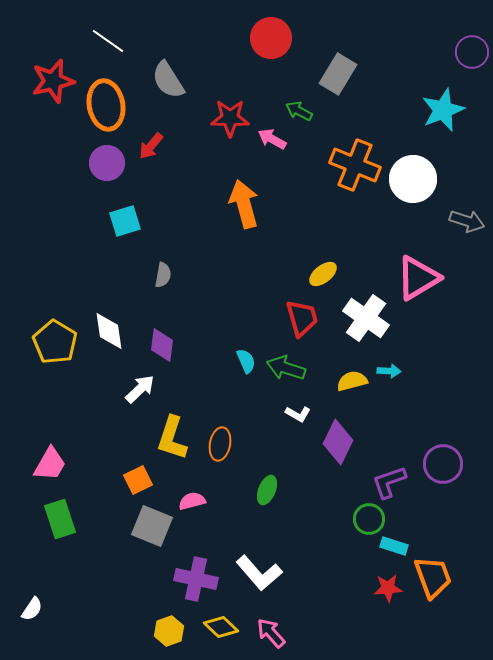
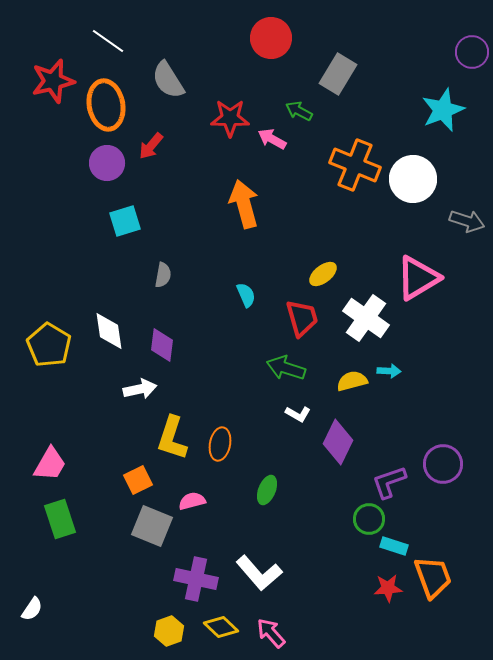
yellow pentagon at (55, 342): moved 6 px left, 3 px down
cyan semicircle at (246, 361): moved 66 px up
white arrow at (140, 389): rotated 32 degrees clockwise
